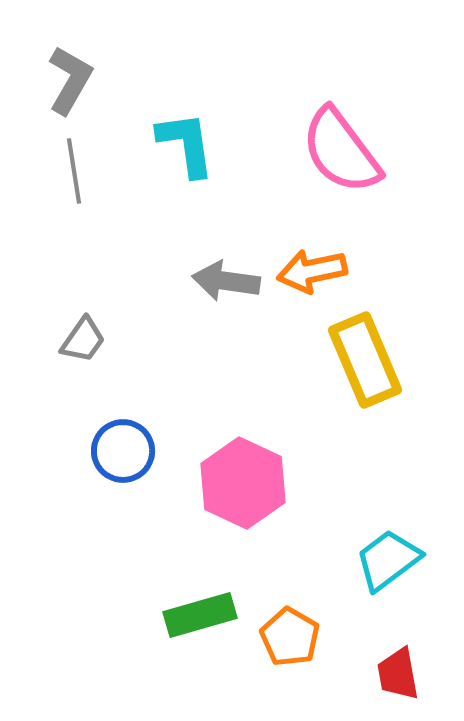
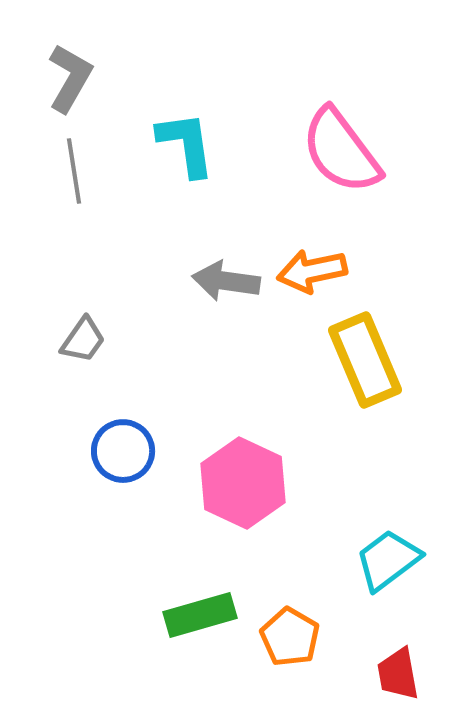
gray L-shape: moved 2 px up
